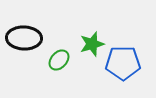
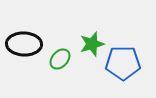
black ellipse: moved 6 px down
green ellipse: moved 1 px right, 1 px up
